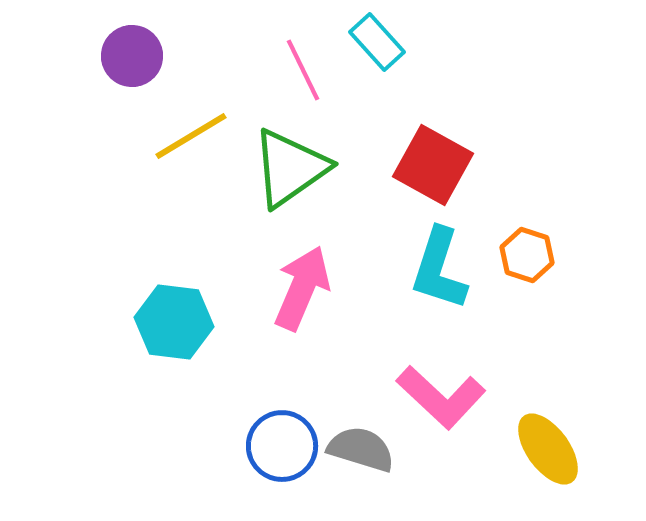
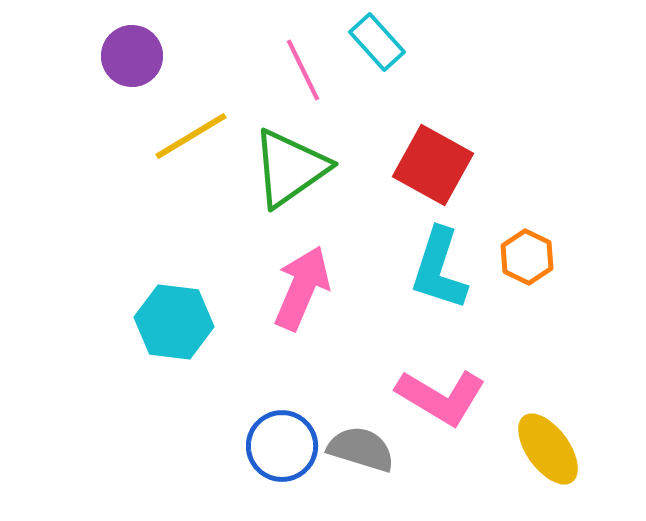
orange hexagon: moved 2 px down; rotated 8 degrees clockwise
pink L-shape: rotated 12 degrees counterclockwise
